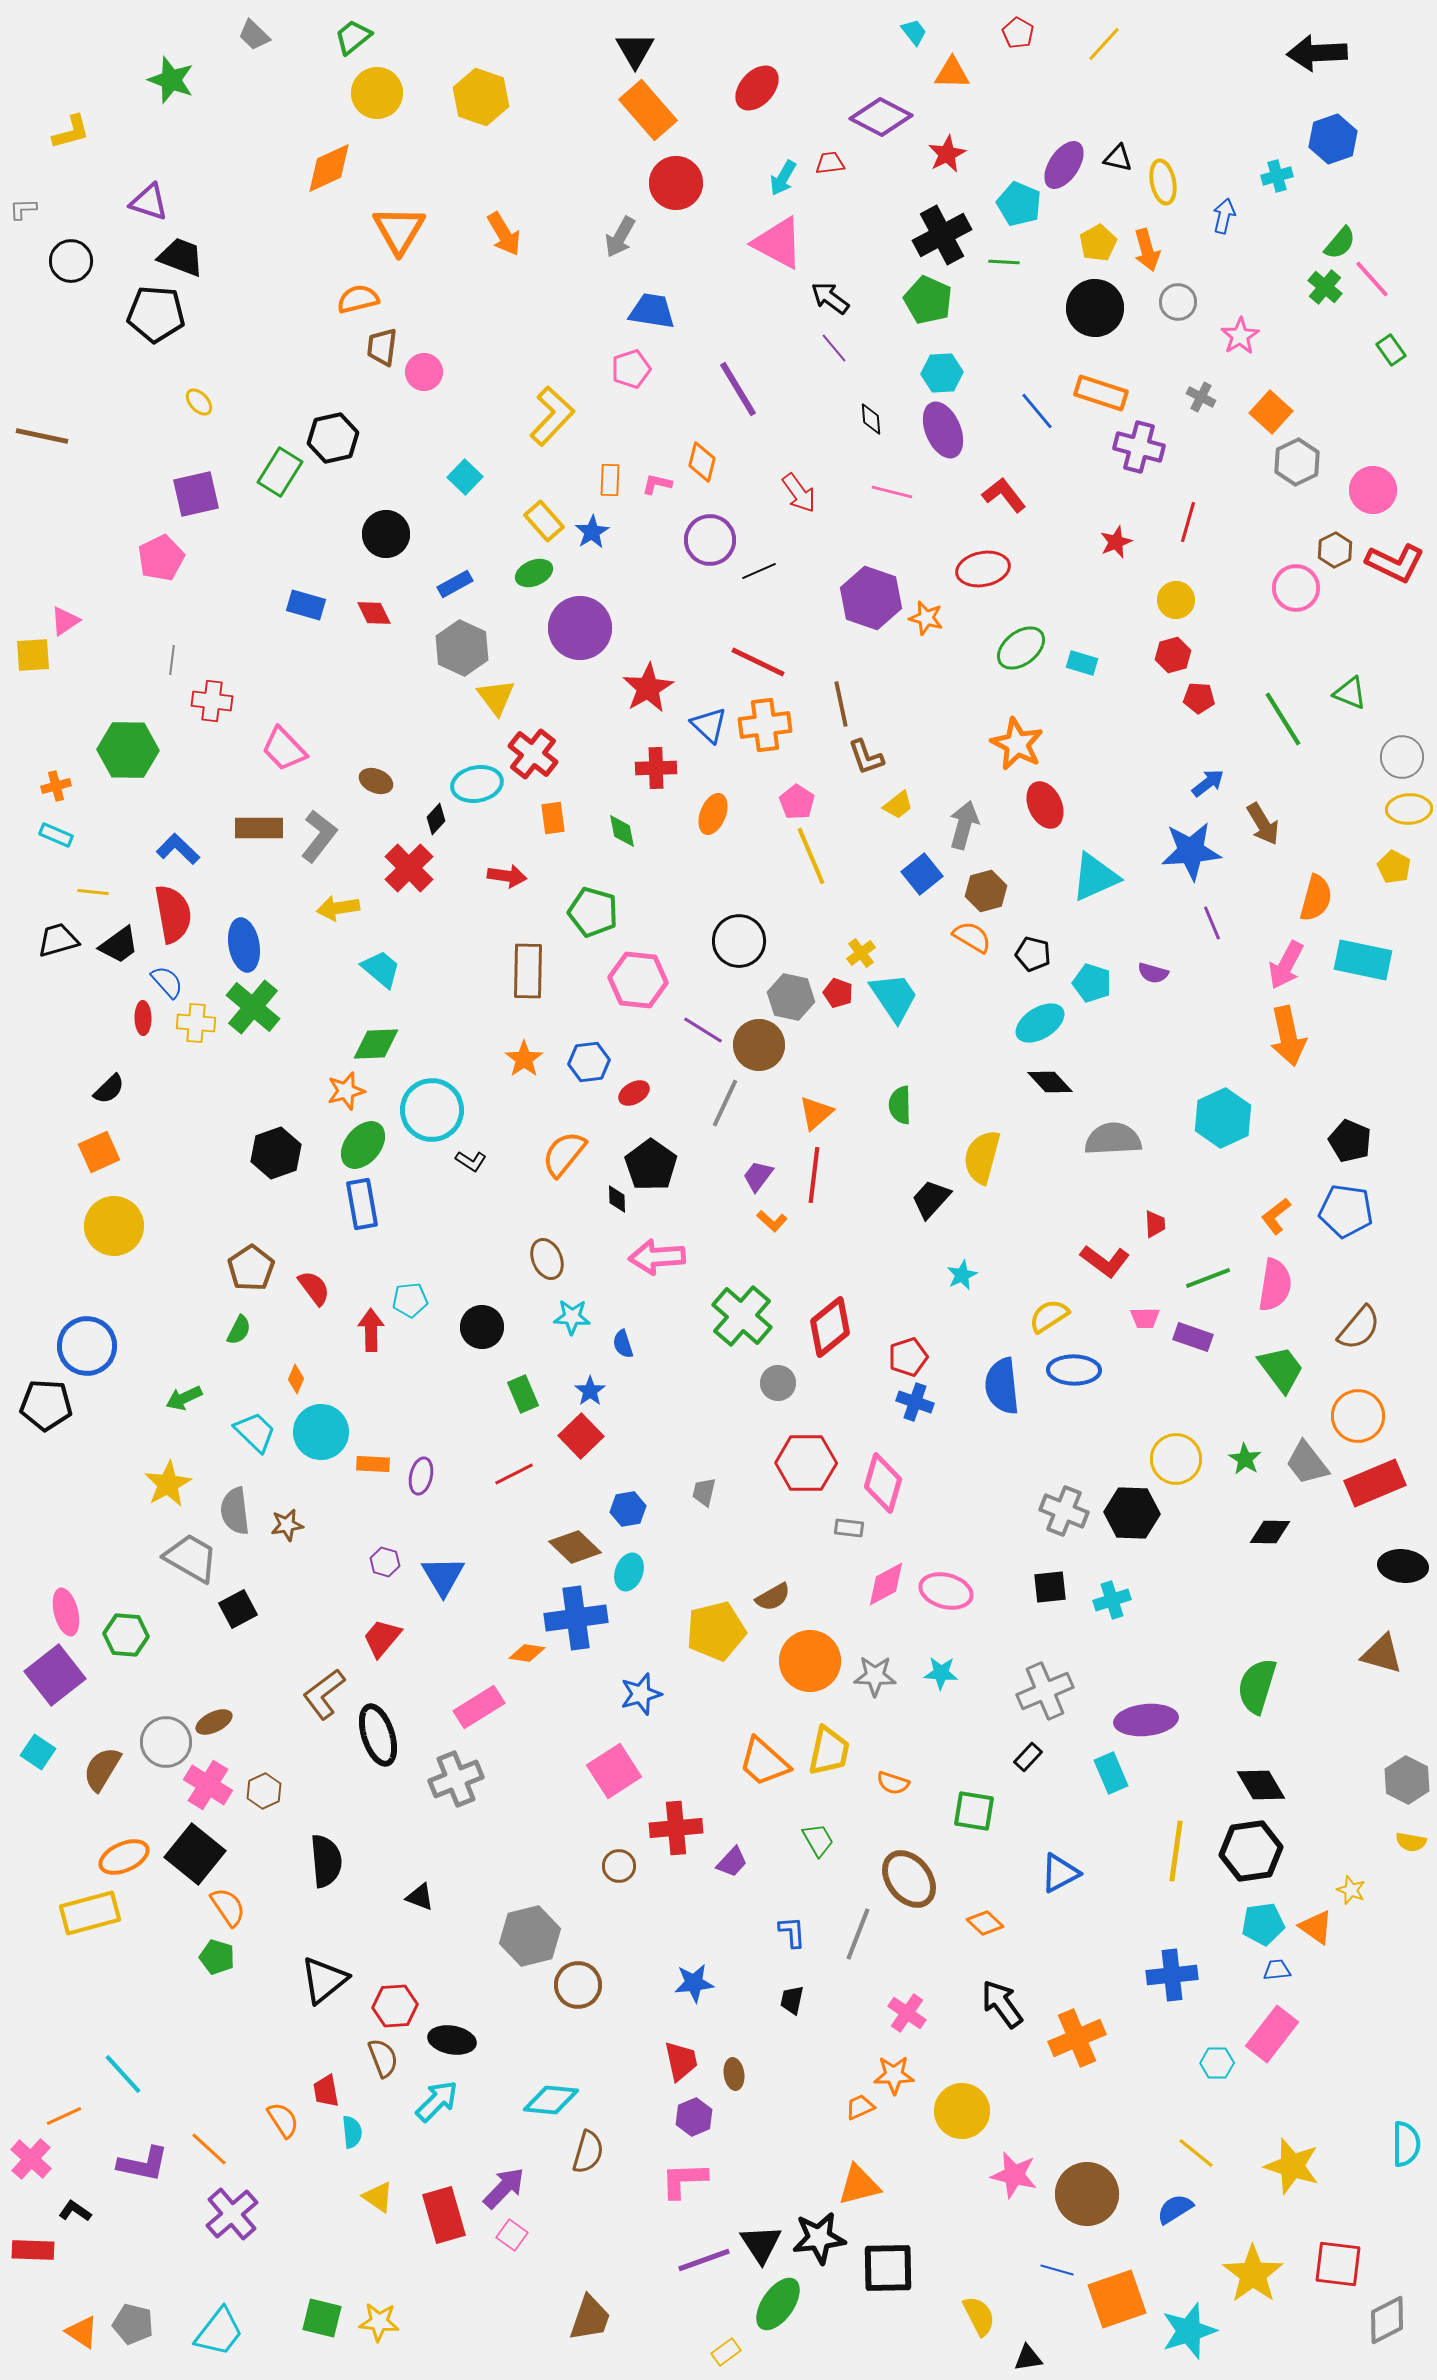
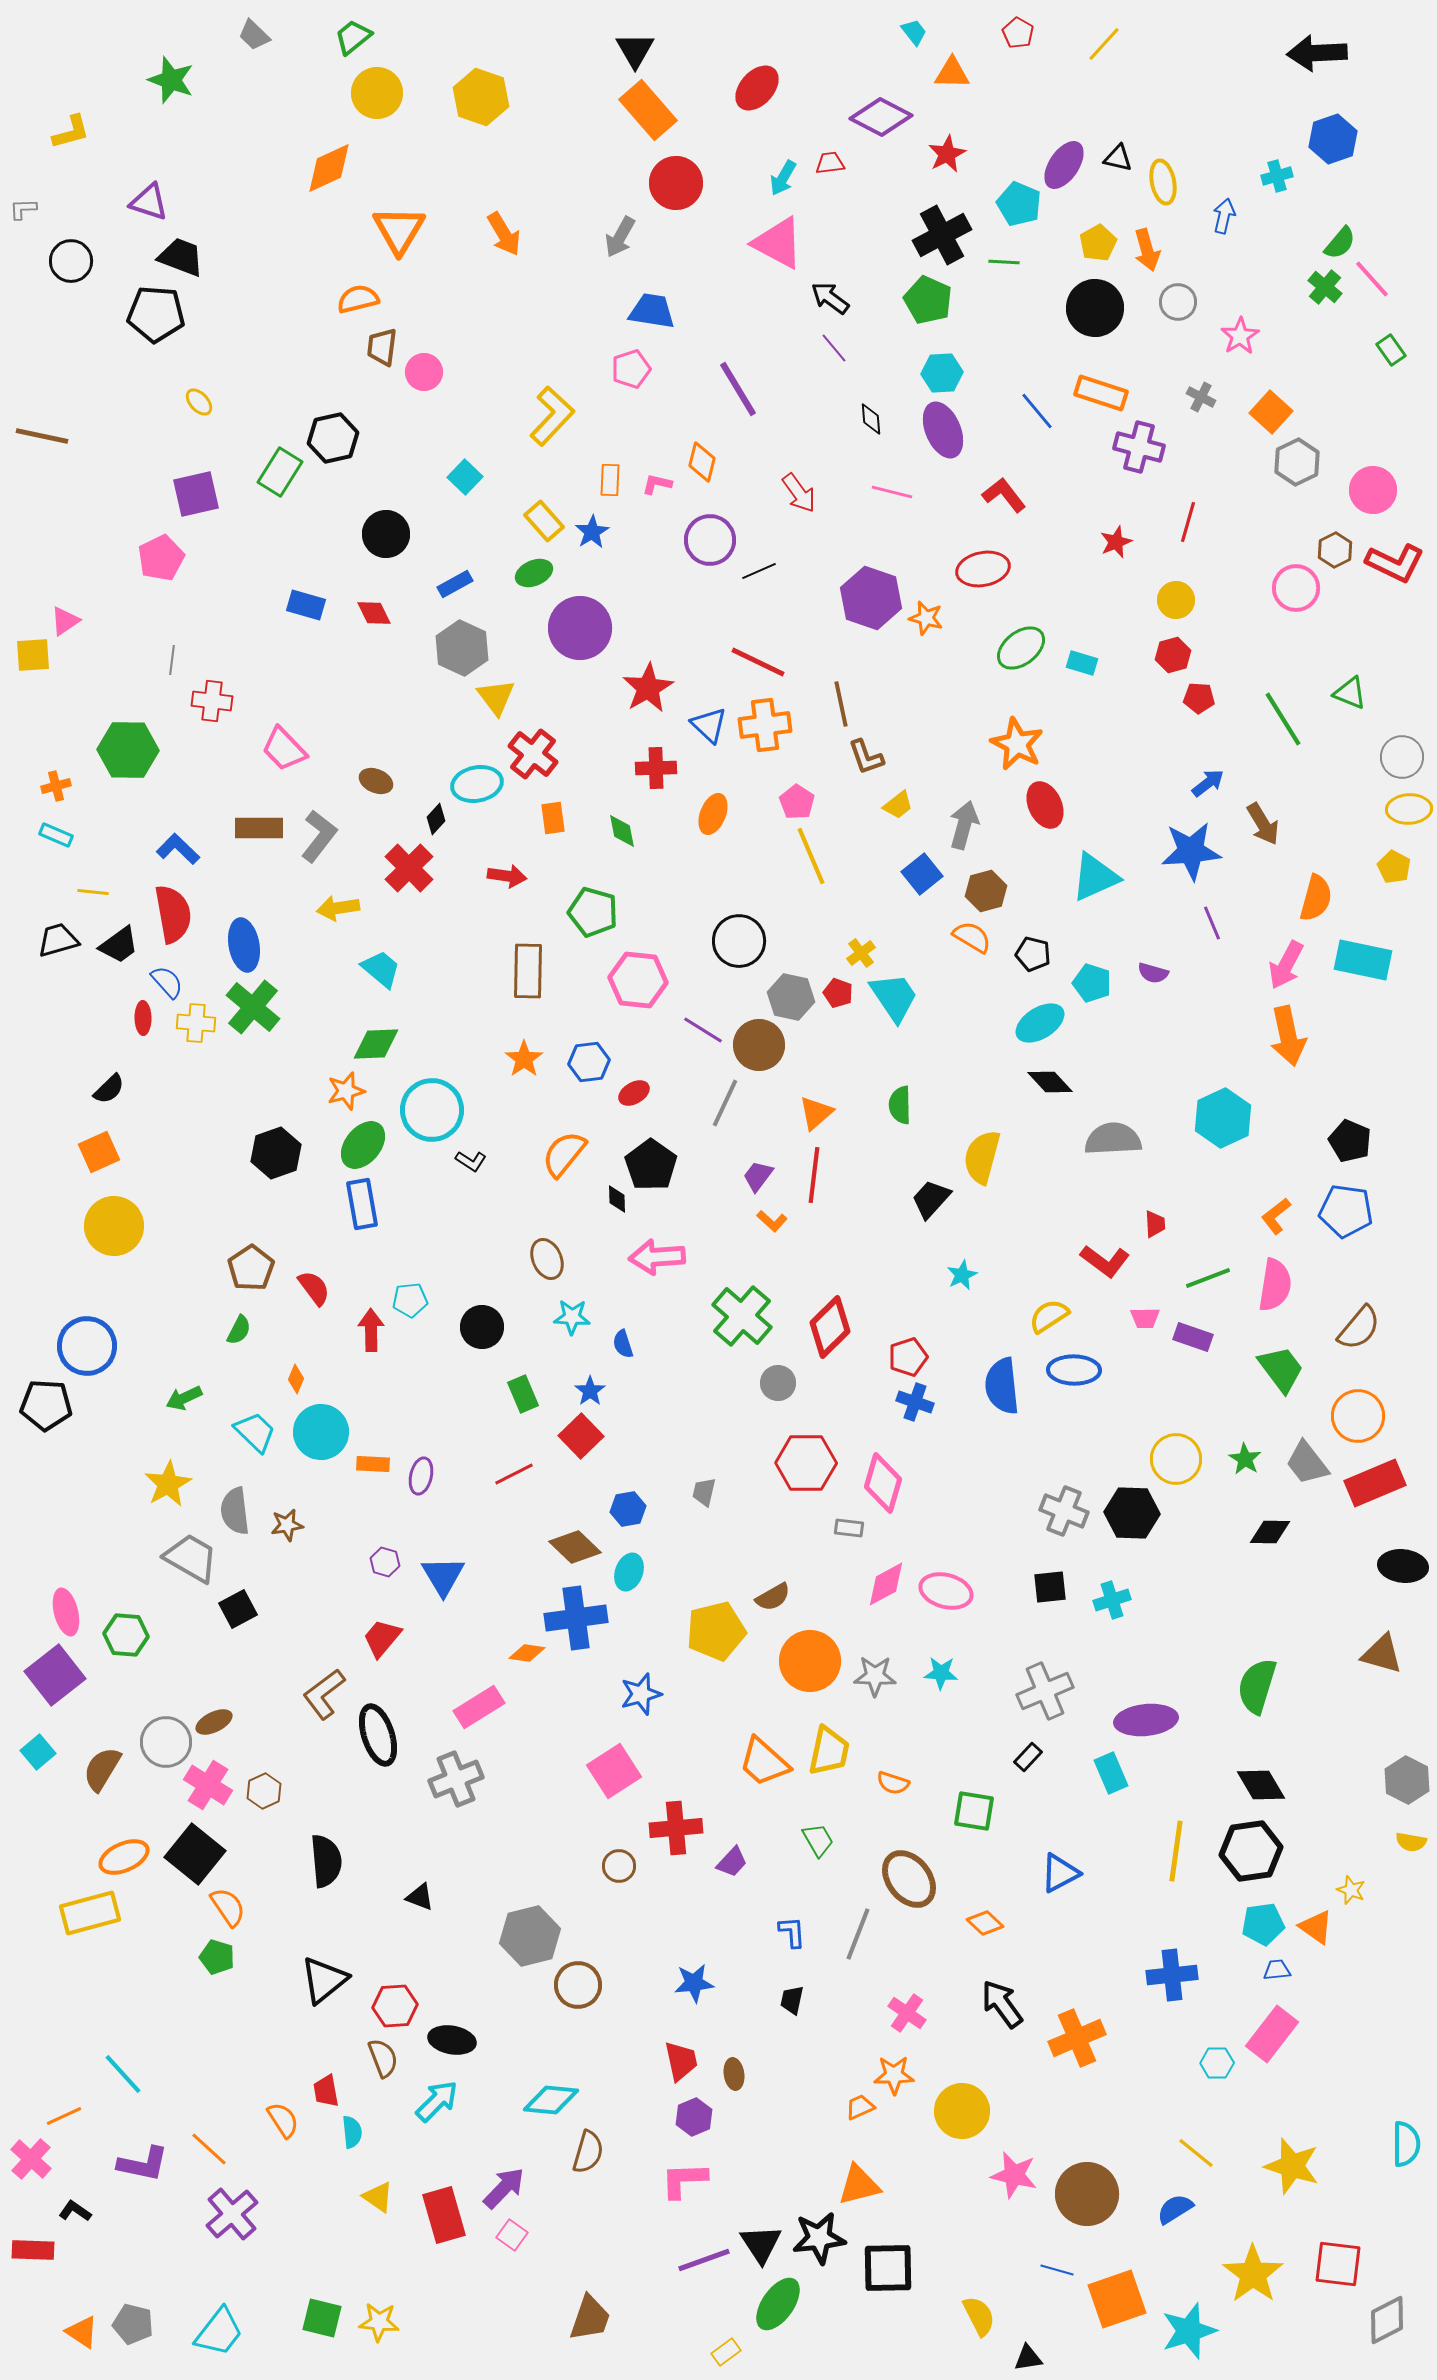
red diamond at (830, 1327): rotated 6 degrees counterclockwise
cyan square at (38, 1752): rotated 16 degrees clockwise
